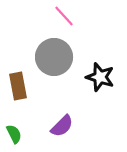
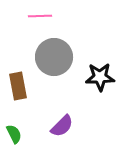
pink line: moved 24 px left; rotated 50 degrees counterclockwise
black star: rotated 20 degrees counterclockwise
